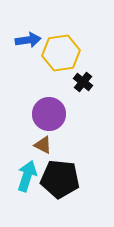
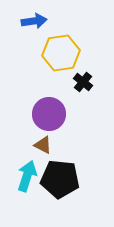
blue arrow: moved 6 px right, 19 px up
